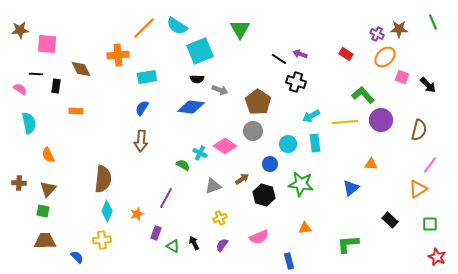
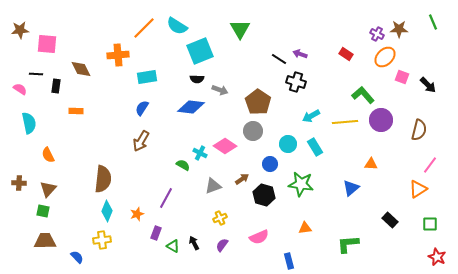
brown arrow at (141, 141): rotated 25 degrees clockwise
cyan rectangle at (315, 143): moved 4 px down; rotated 24 degrees counterclockwise
